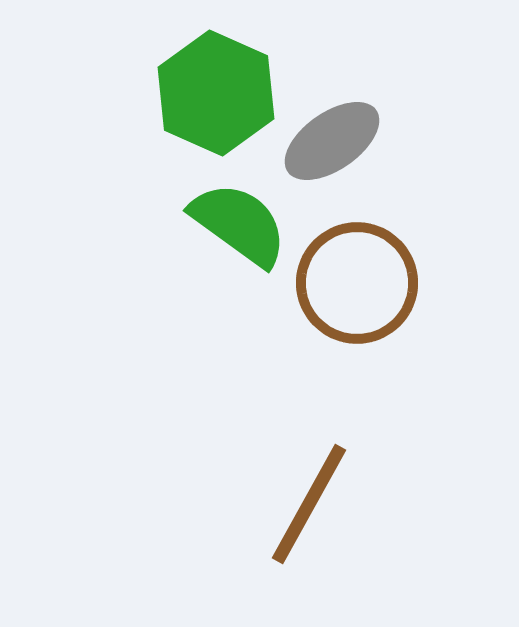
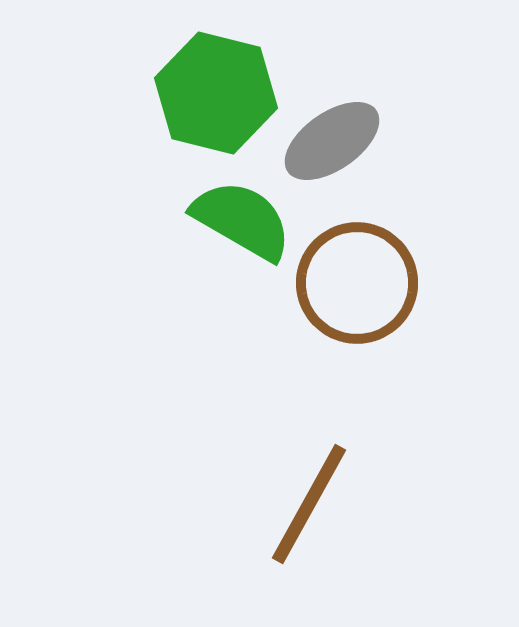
green hexagon: rotated 10 degrees counterclockwise
green semicircle: moved 3 px right, 4 px up; rotated 6 degrees counterclockwise
